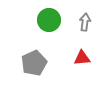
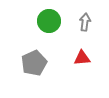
green circle: moved 1 px down
